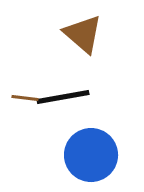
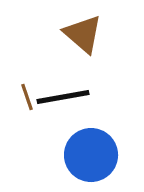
brown line: moved 2 px right, 1 px up; rotated 64 degrees clockwise
